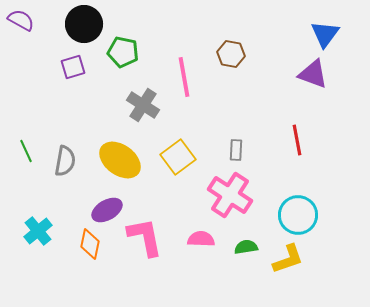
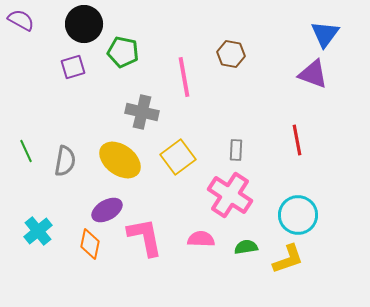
gray cross: moved 1 px left, 7 px down; rotated 20 degrees counterclockwise
